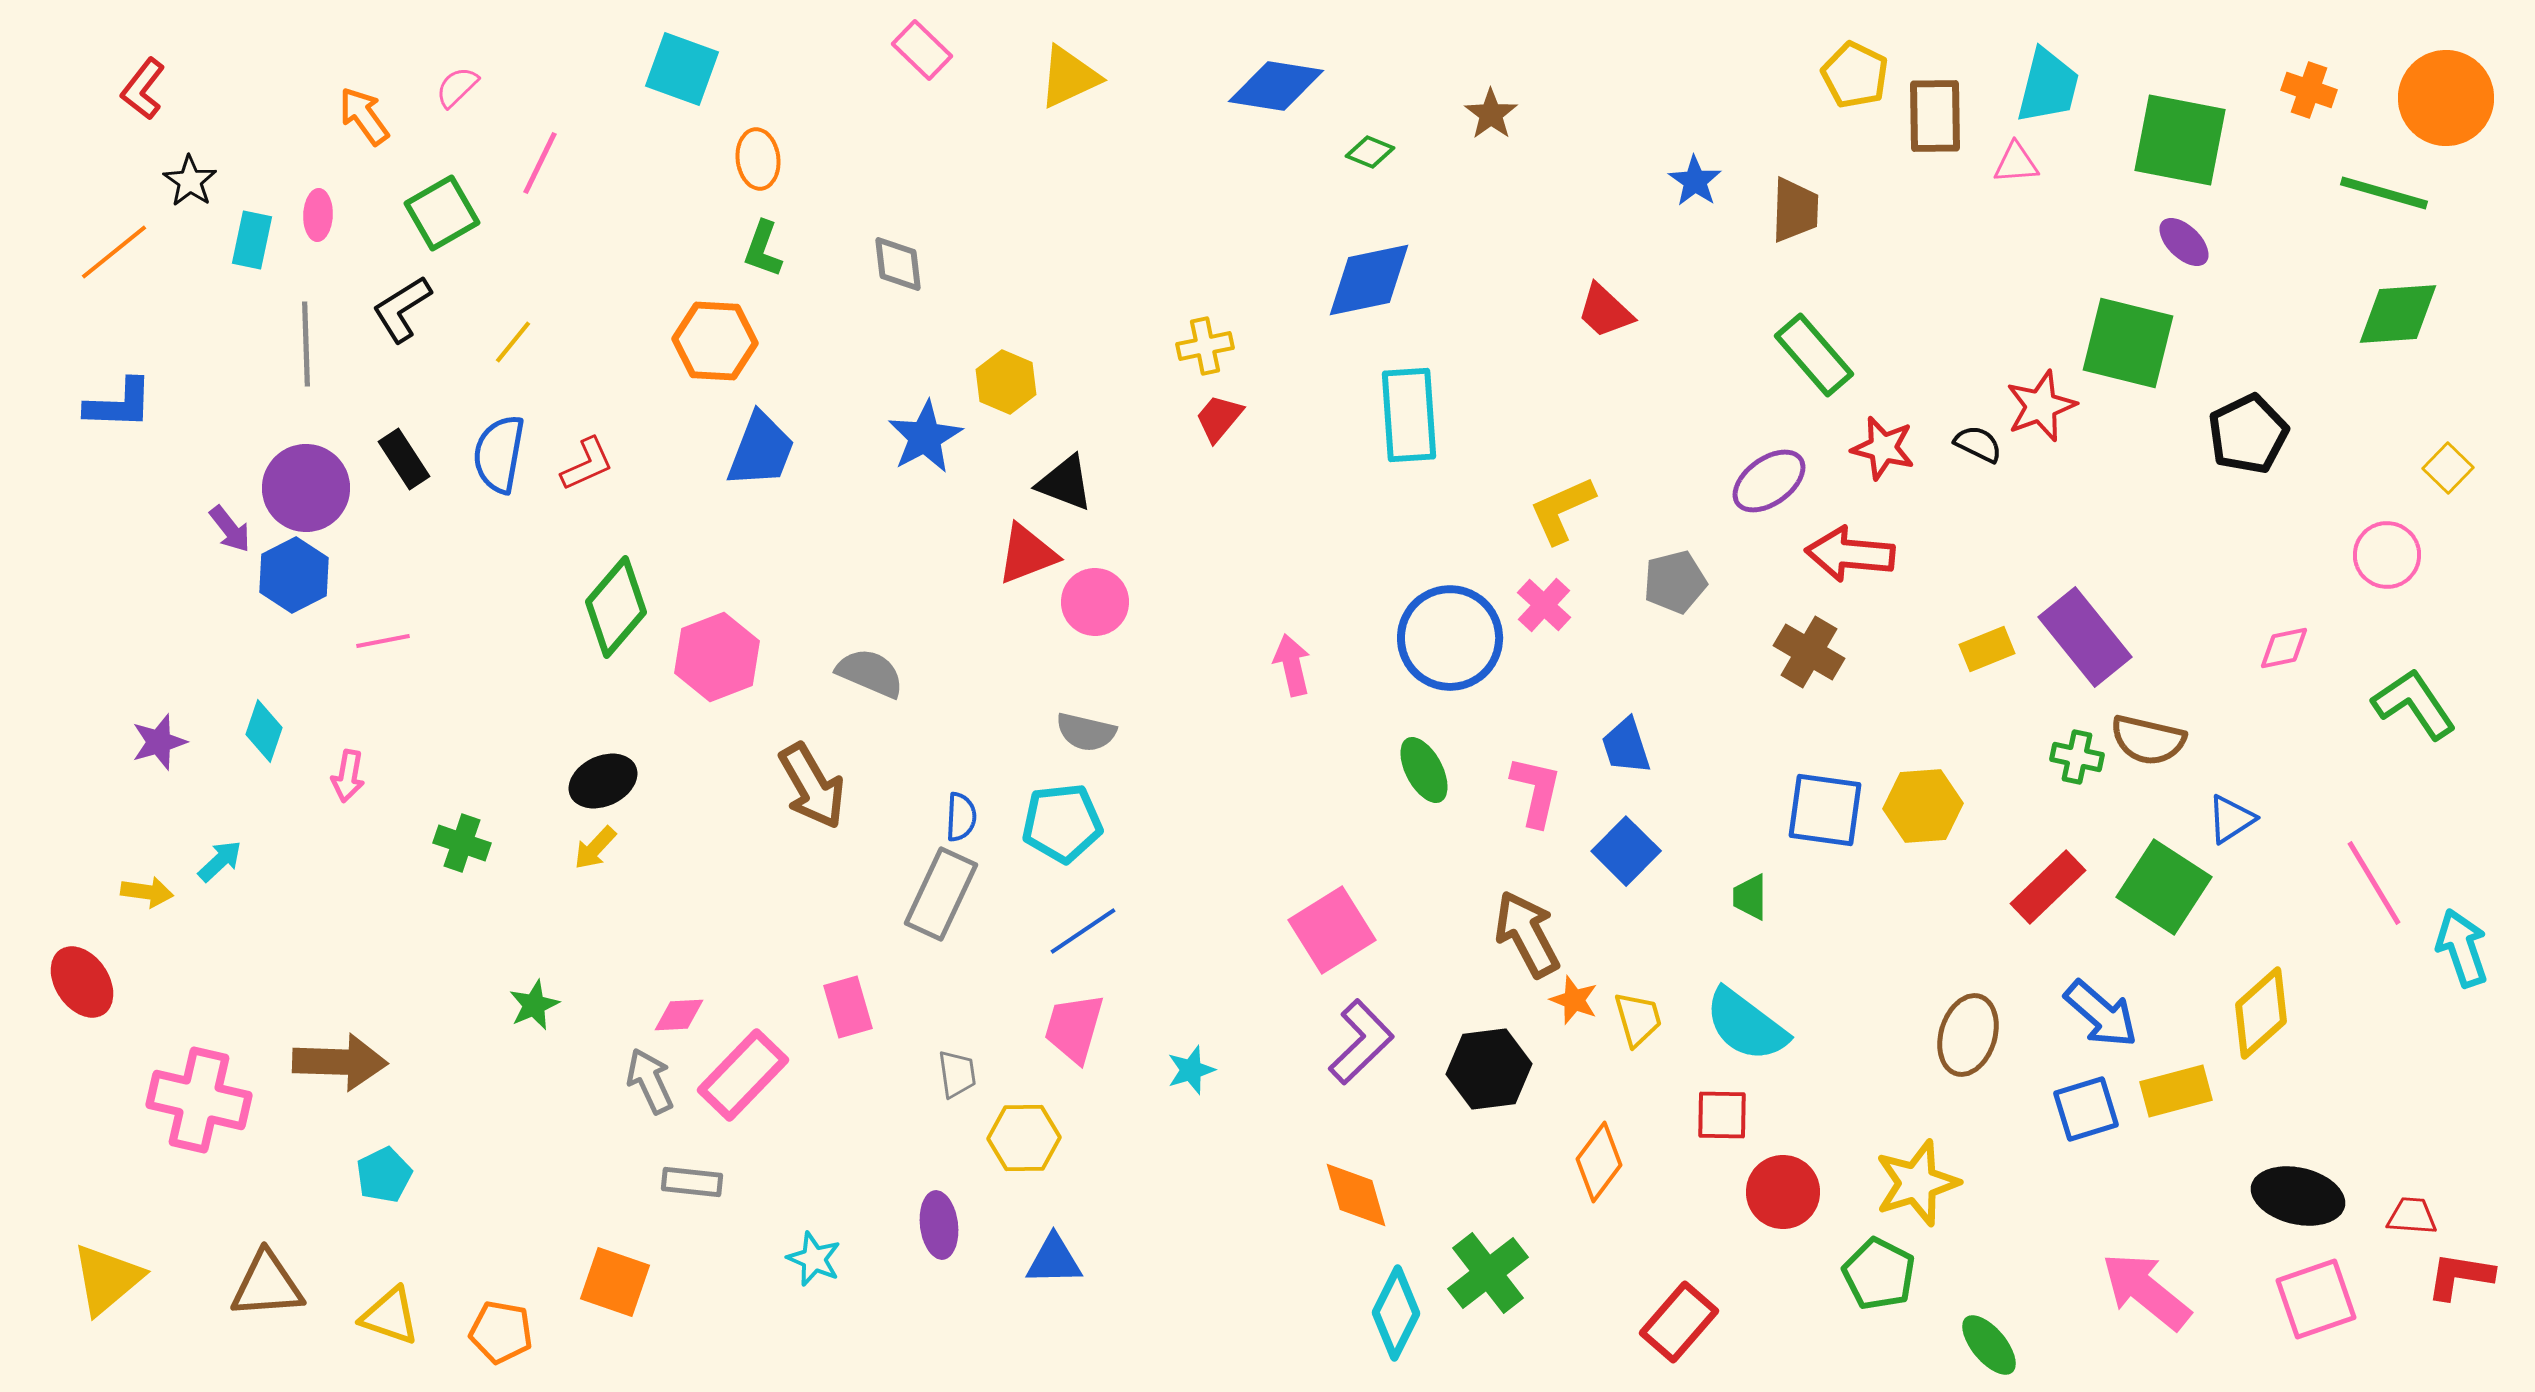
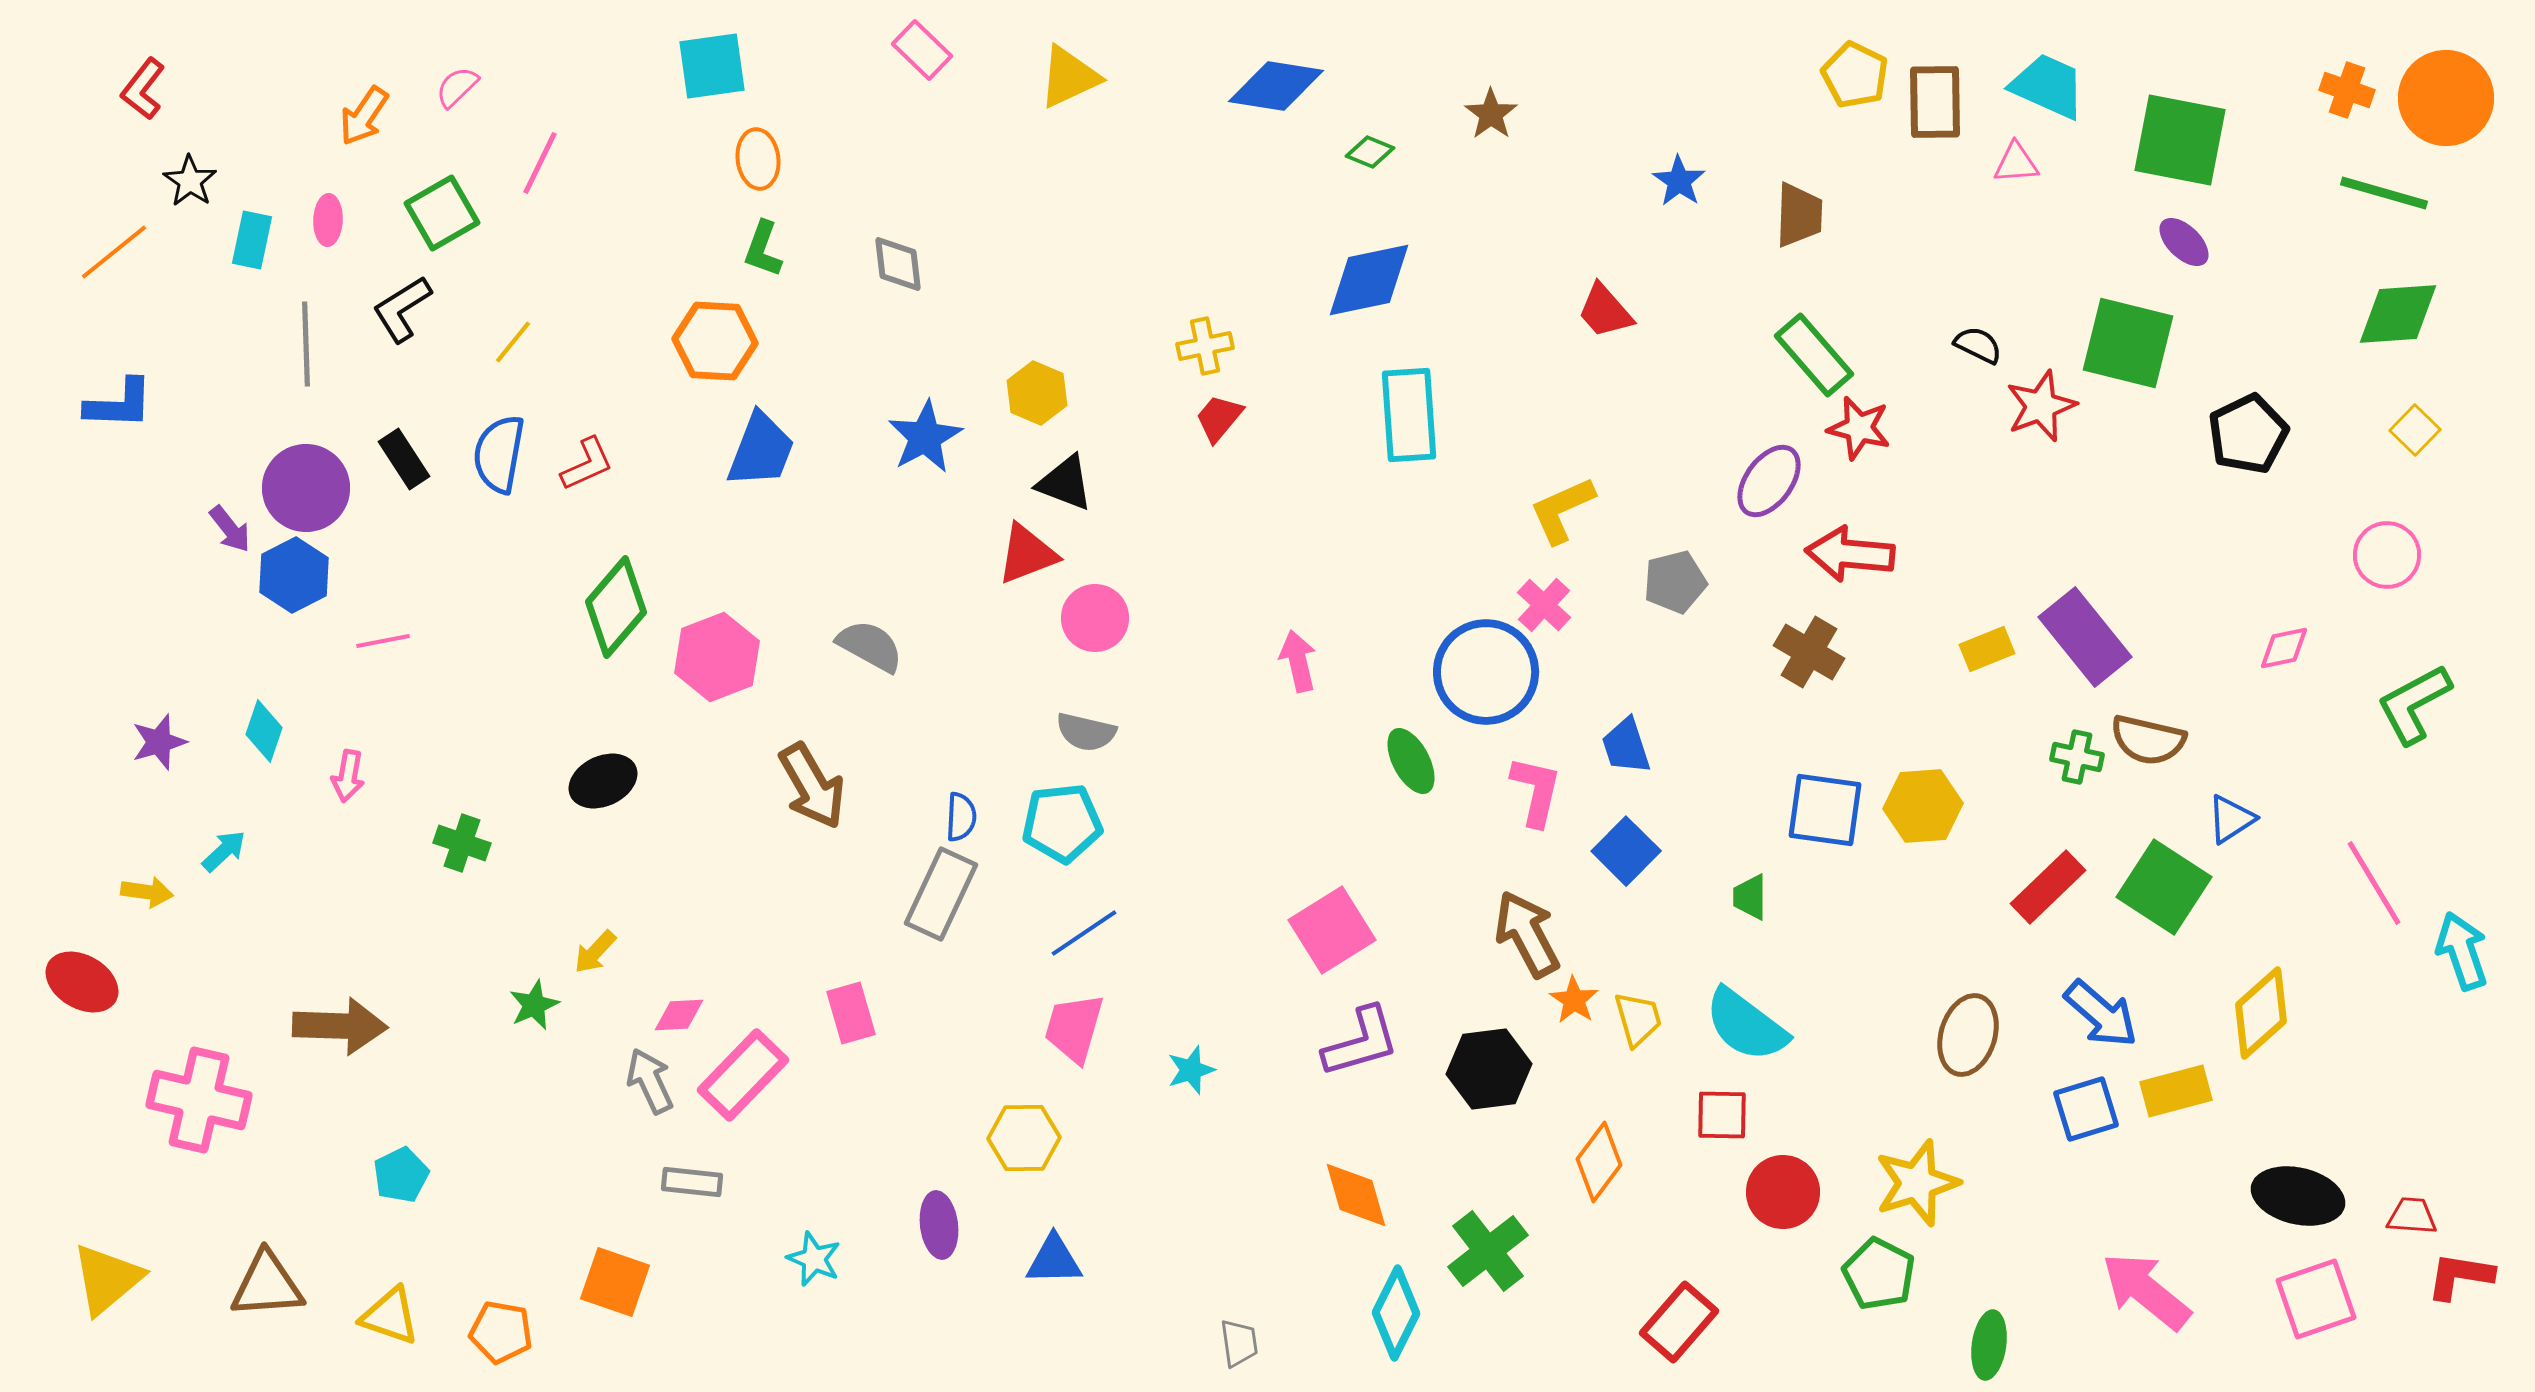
cyan square at (682, 69): moved 30 px right, 3 px up; rotated 28 degrees counterclockwise
cyan trapezoid at (2048, 86): rotated 80 degrees counterclockwise
orange cross at (2309, 90): moved 38 px right
orange arrow at (364, 116): rotated 110 degrees counterclockwise
brown rectangle at (1935, 116): moved 14 px up
blue star at (1695, 181): moved 16 px left
brown trapezoid at (1795, 210): moved 4 px right, 5 px down
pink ellipse at (318, 215): moved 10 px right, 5 px down
red trapezoid at (1605, 311): rotated 6 degrees clockwise
yellow hexagon at (1006, 382): moved 31 px right, 11 px down
black semicircle at (1978, 444): moved 99 px up
red star at (1883, 448): moved 24 px left, 20 px up
yellow square at (2448, 468): moved 33 px left, 38 px up
purple ellipse at (1769, 481): rotated 18 degrees counterclockwise
pink circle at (1095, 602): moved 16 px down
blue circle at (1450, 638): moved 36 px right, 34 px down
pink arrow at (1292, 665): moved 6 px right, 4 px up
gray semicircle at (870, 673): moved 27 px up; rotated 6 degrees clockwise
green L-shape at (2414, 704): rotated 84 degrees counterclockwise
green ellipse at (1424, 770): moved 13 px left, 9 px up
yellow arrow at (595, 848): moved 104 px down
cyan arrow at (220, 861): moved 4 px right, 10 px up
blue line at (1083, 931): moved 1 px right, 2 px down
cyan arrow at (2462, 948): moved 3 px down
red ellipse at (82, 982): rotated 26 degrees counterclockwise
orange star at (1574, 1000): rotated 12 degrees clockwise
pink rectangle at (848, 1007): moved 3 px right, 6 px down
purple L-shape at (1361, 1042): rotated 28 degrees clockwise
brown arrow at (340, 1062): moved 36 px up
gray trapezoid at (957, 1074): moved 282 px right, 269 px down
cyan pentagon at (384, 1175): moved 17 px right
green cross at (1488, 1273): moved 22 px up
green ellipse at (1989, 1345): rotated 48 degrees clockwise
